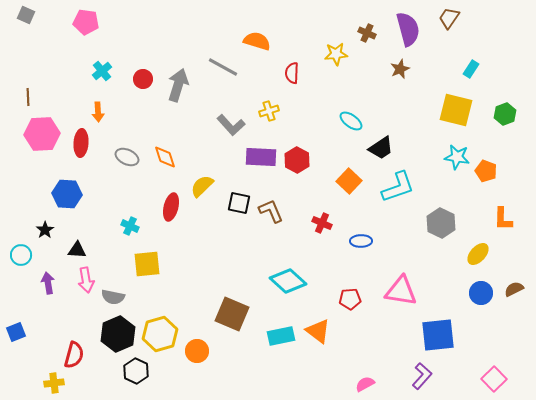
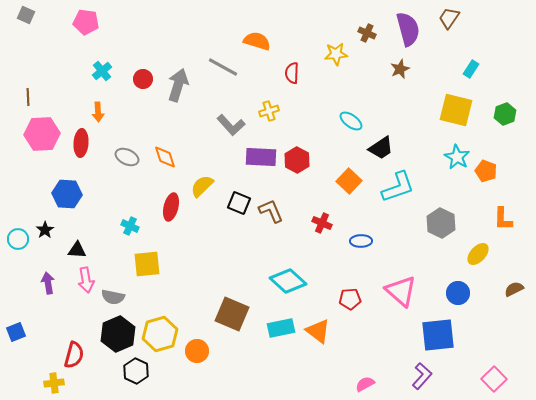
cyan star at (457, 157): rotated 20 degrees clockwise
black square at (239, 203): rotated 10 degrees clockwise
cyan circle at (21, 255): moved 3 px left, 16 px up
pink triangle at (401, 291): rotated 32 degrees clockwise
blue circle at (481, 293): moved 23 px left
cyan rectangle at (281, 336): moved 8 px up
